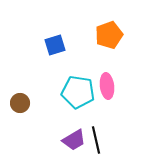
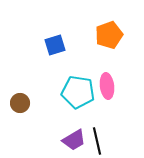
black line: moved 1 px right, 1 px down
